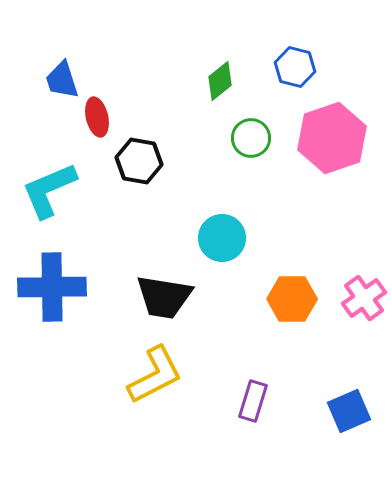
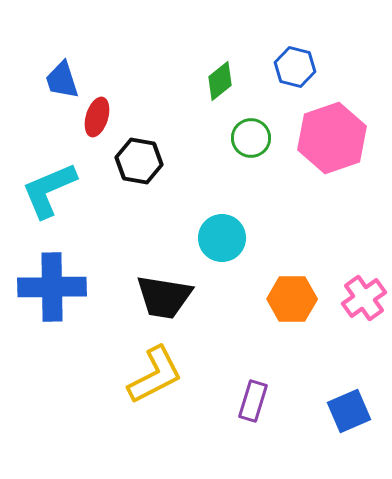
red ellipse: rotated 30 degrees clockwise
